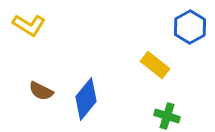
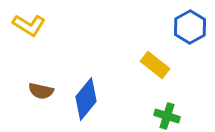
brown semicircle: rotated 15 degrees counterclockwise
